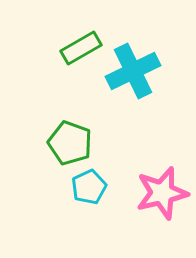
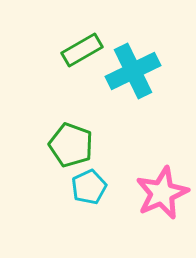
green rectangle: moved 1 px right, 2 px down
green pentagon: moved 1 px right, 2 px down
pink star: rotated 10 degrees counterclockwise
